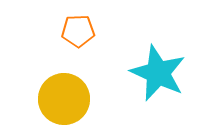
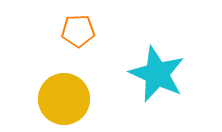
cyan star: moved 1 px left, 1 px down
